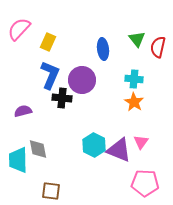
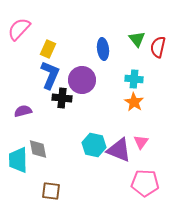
yellow rectangle: moved 7 px down
cyan hexagon: rotated 15 degrees counterclockwise
